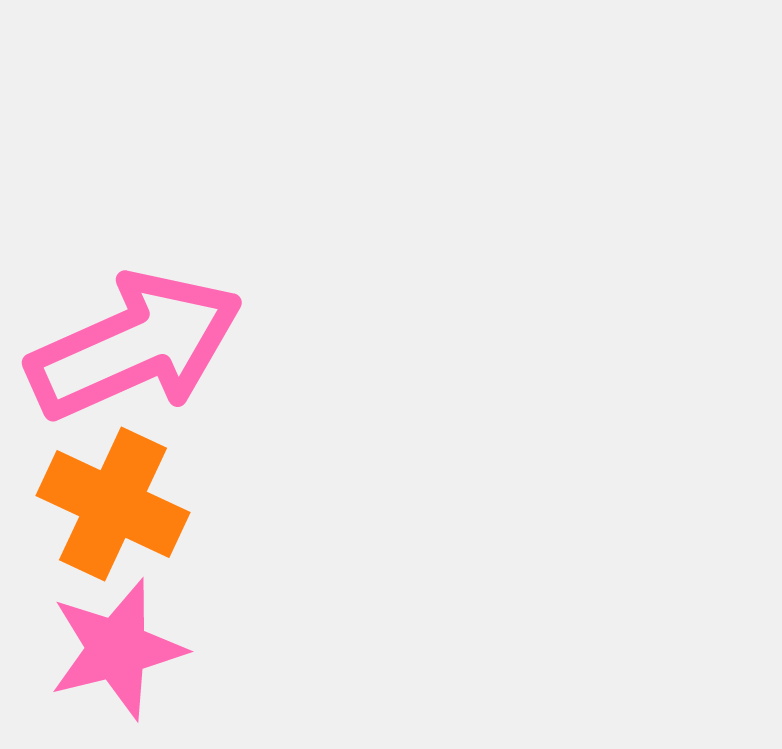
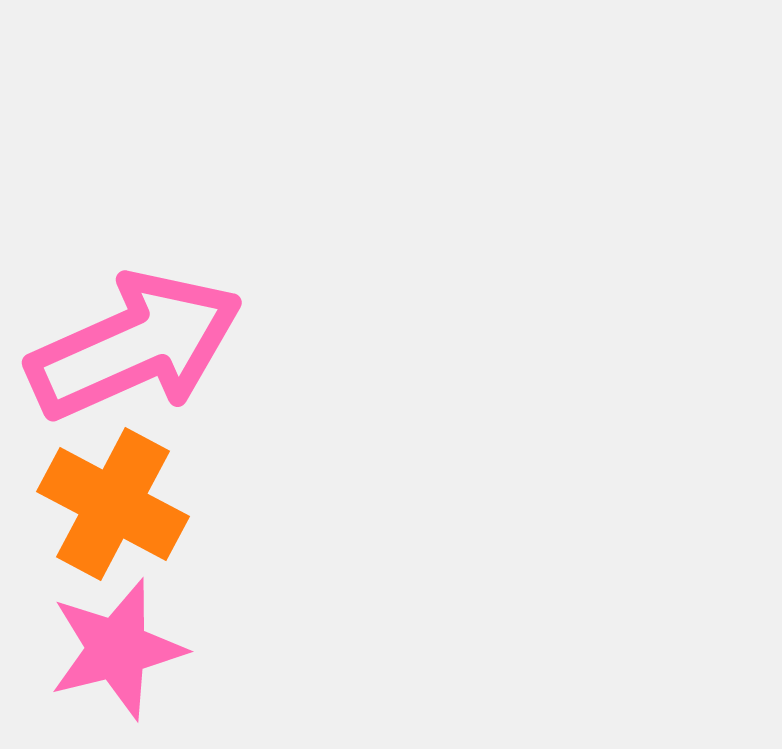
orange cross: rotated 3 degrees clockwise
